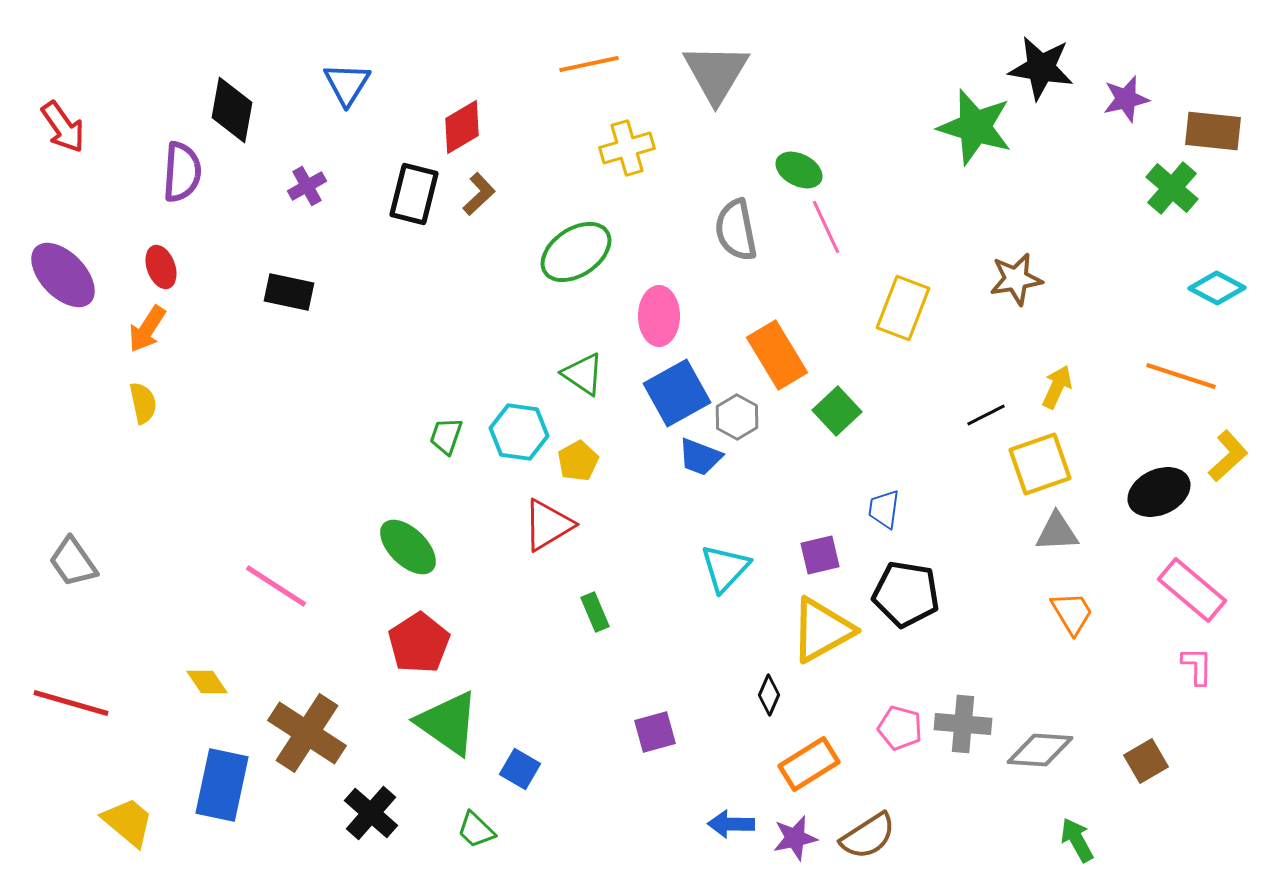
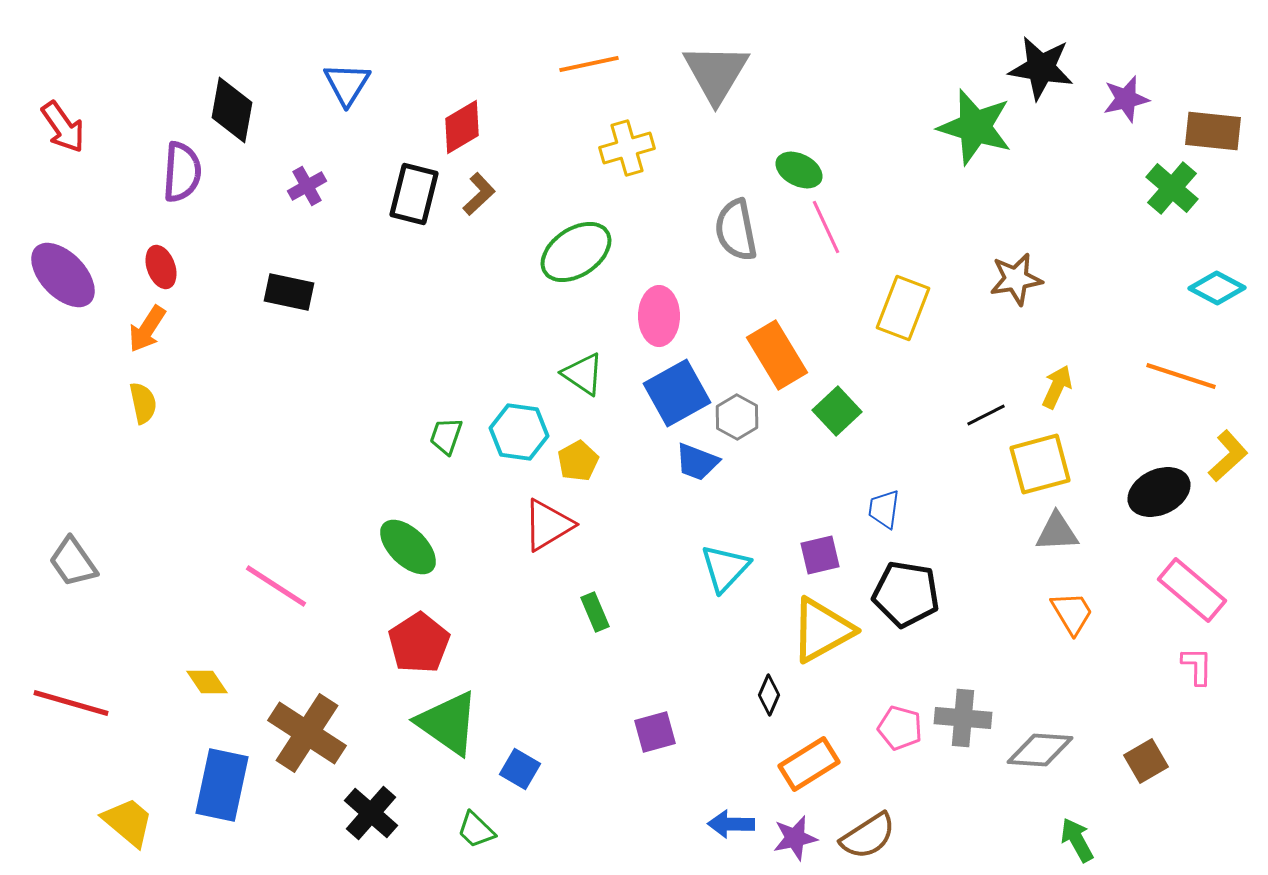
blue trapezoid at (700, 457): moved 3 px left, 5 px down
yellow square at (1040, 464): rotated 4 degrees clockwise
gray cross at (963, 724): moved 6 px up
